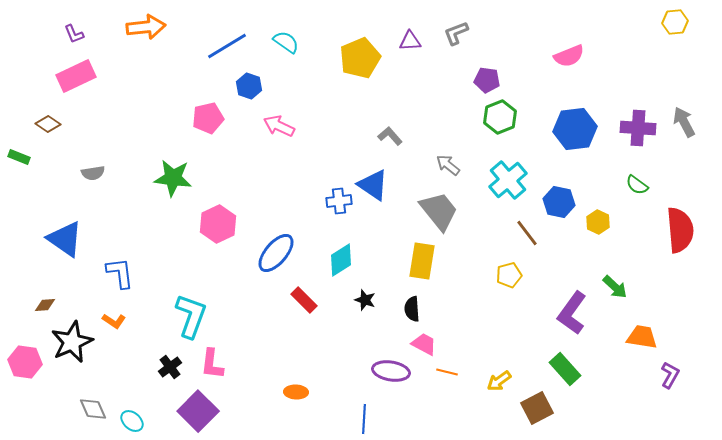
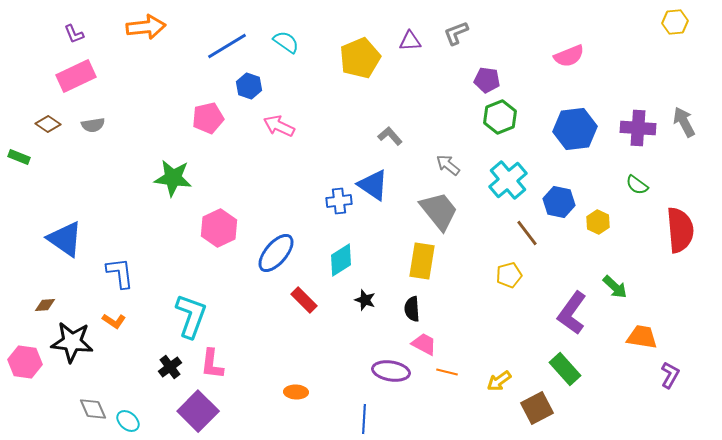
gray semicircle at (93, 173): moved 48 px up
pink hexagon at (218, 224): moved 1 px right, 4 px down
black star at (72, 342): rotated 30 degrees clockwise
cyan ellipse at (132, 421): moved 4 px left
